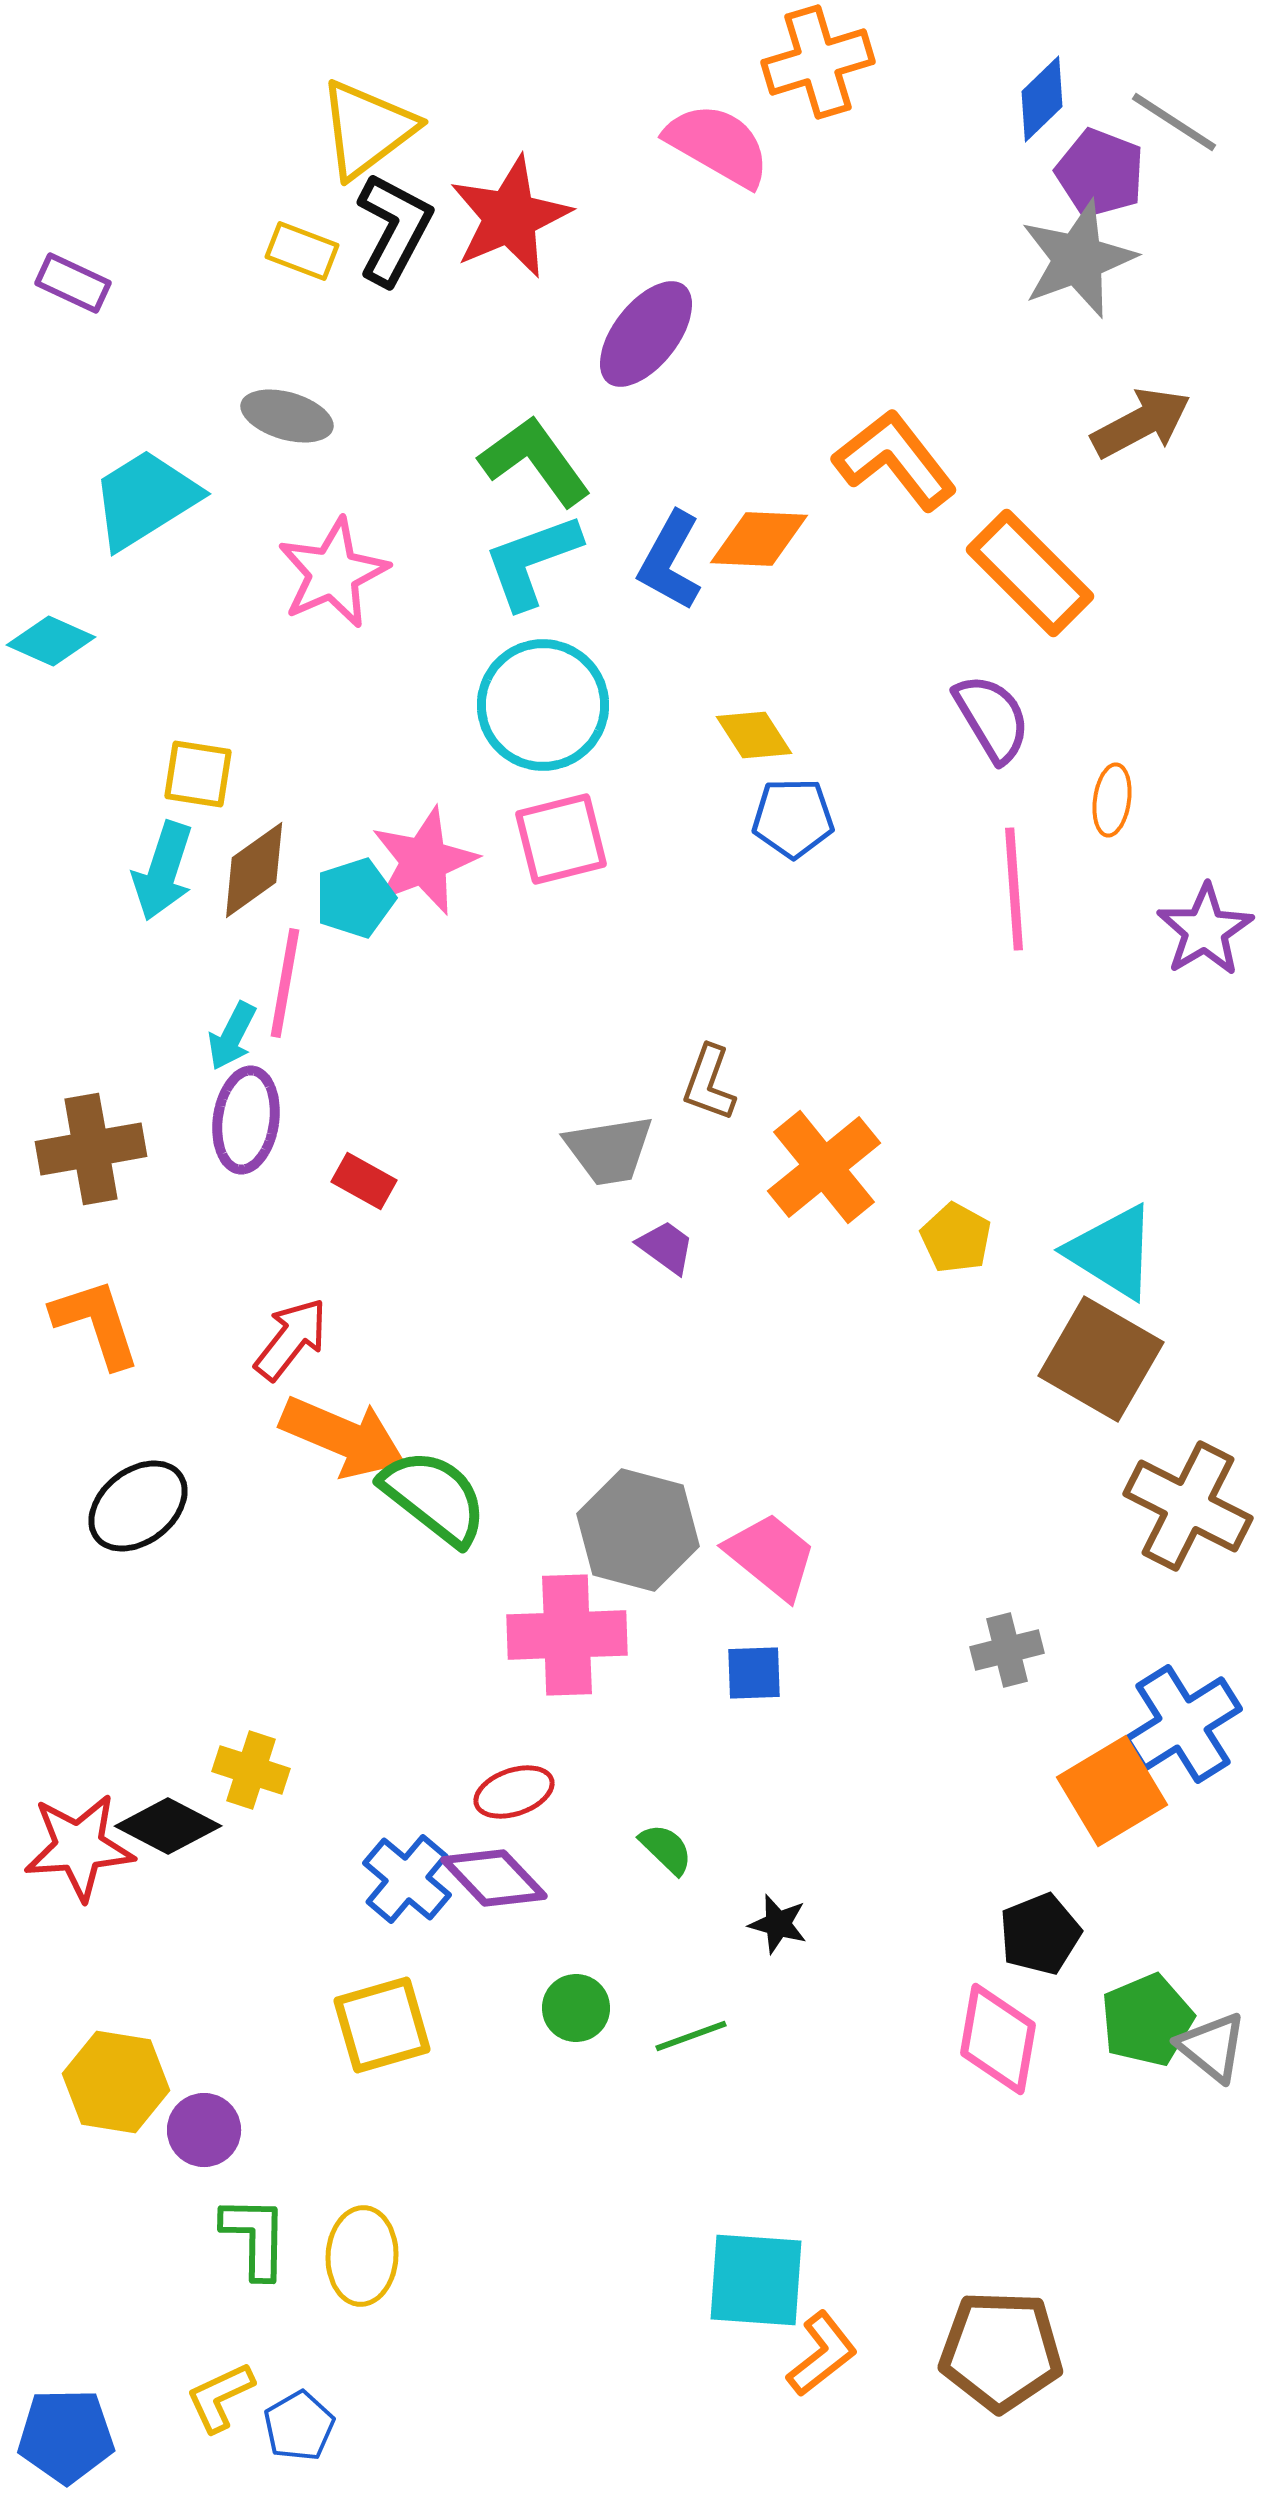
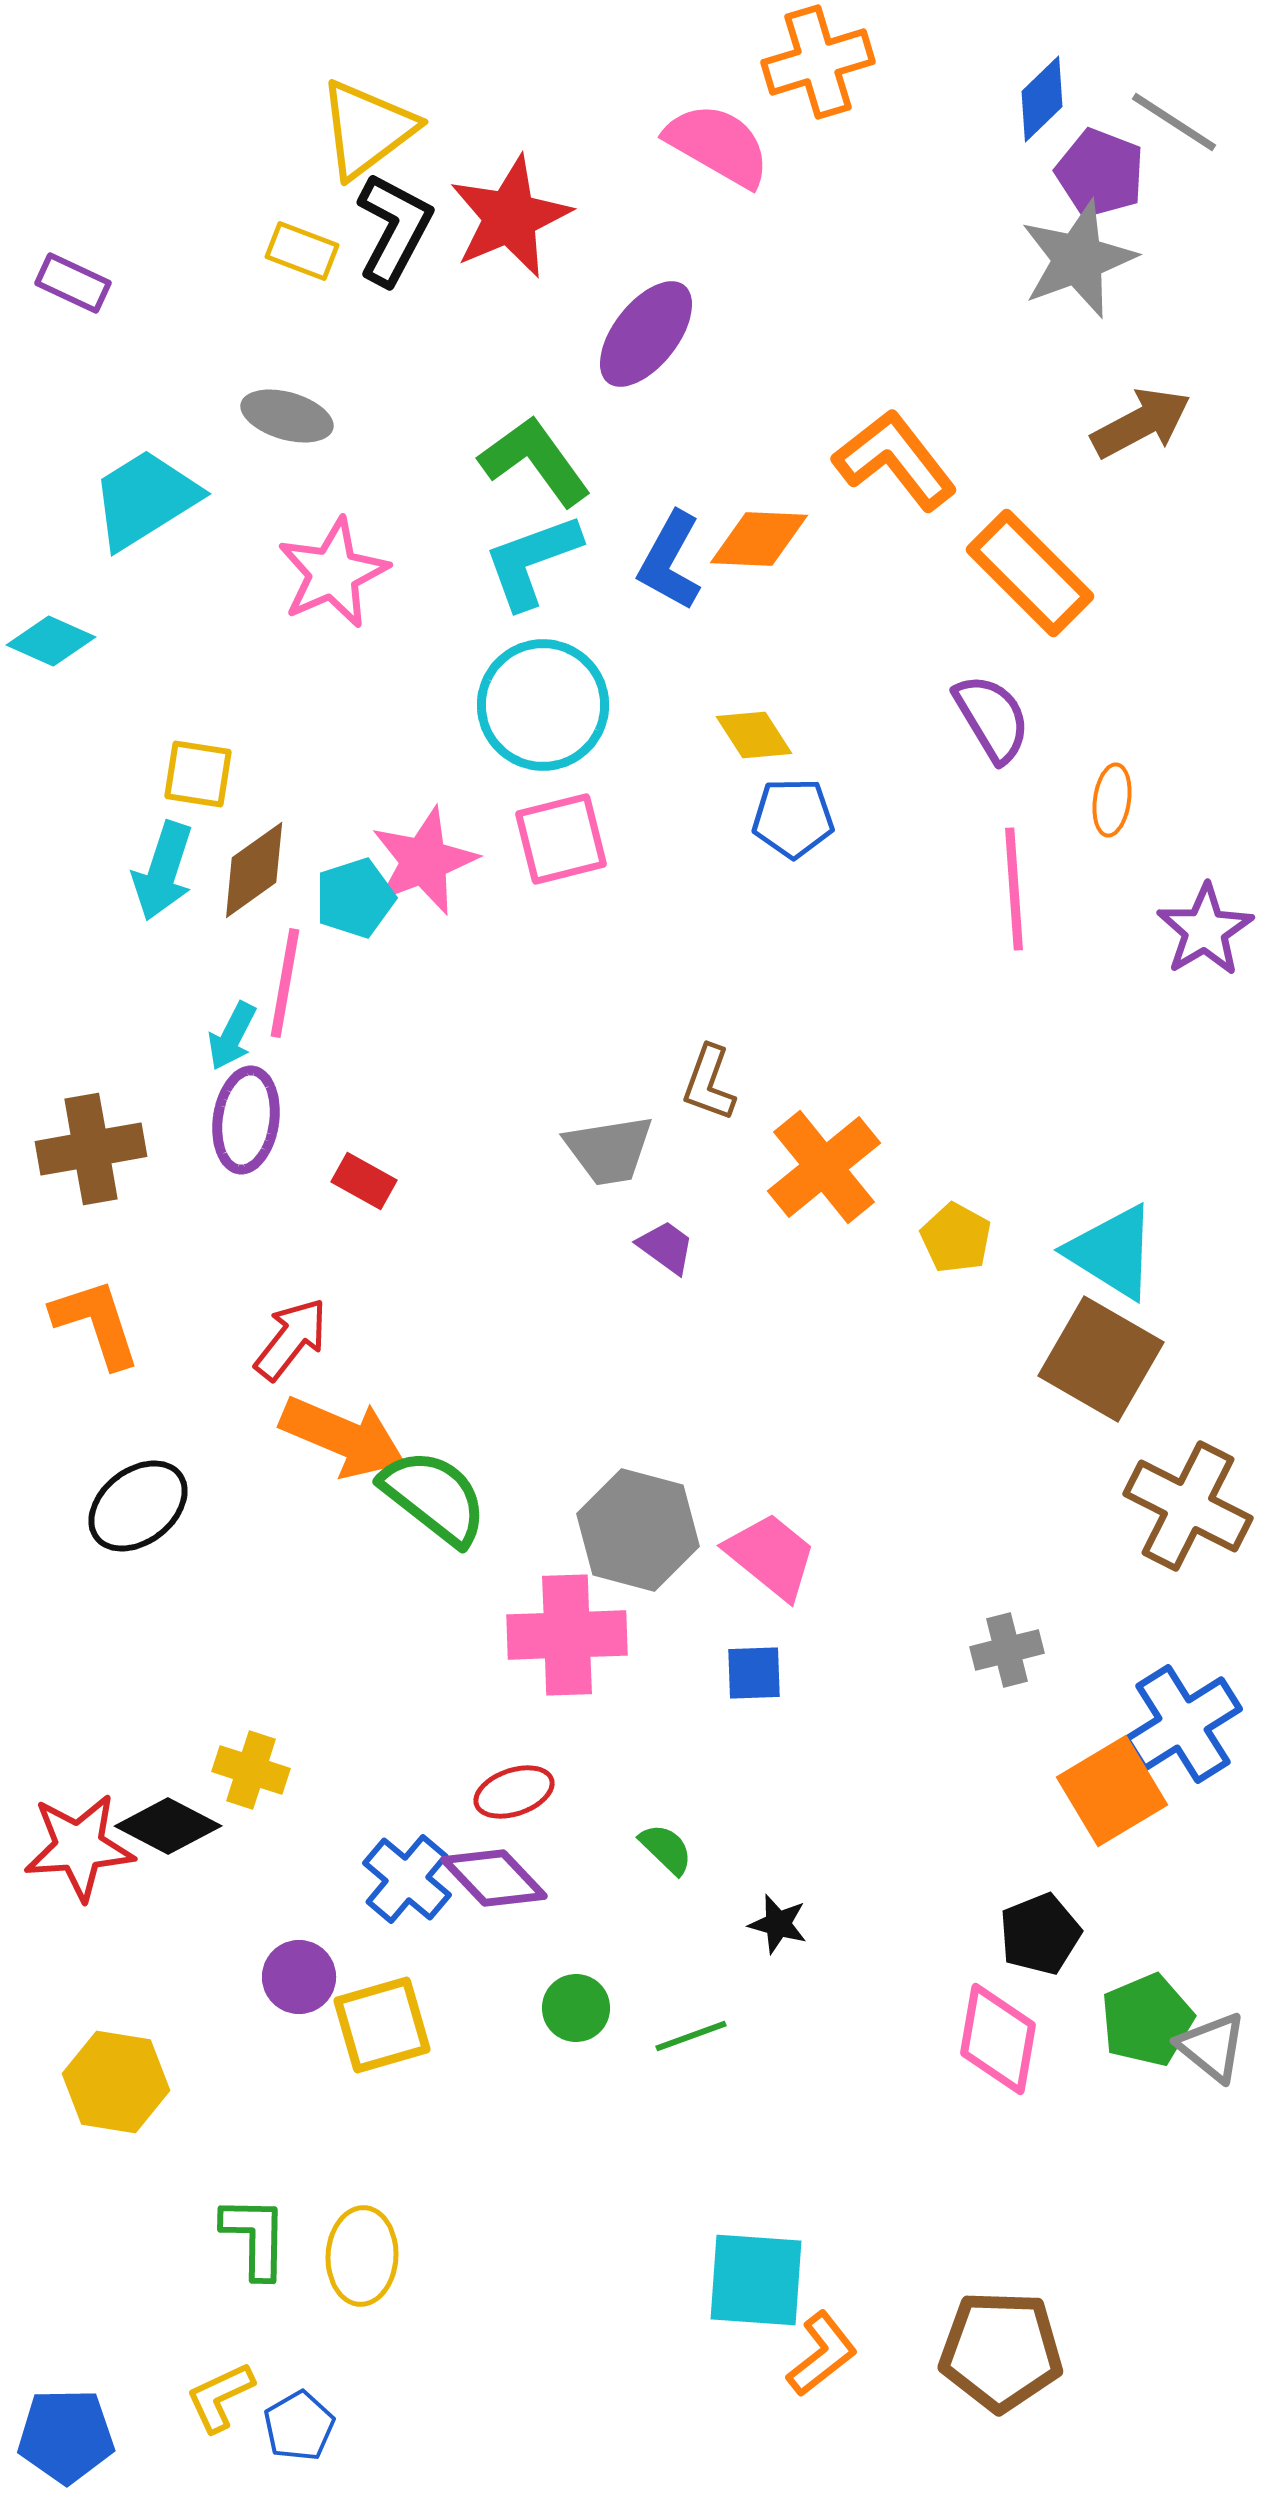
purple circle at (204, 2130): moved 95 px right, 153 px up
